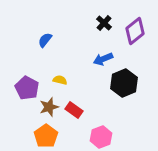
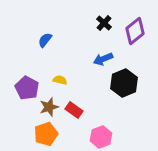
orange pentagon: moved 2 px up; rotated 15 degrees clockwise
